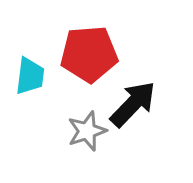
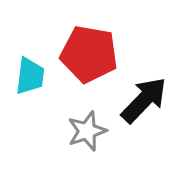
red pentagon: rotated 14 degrees clockwise
black arrow: moved 11 px right, 4 px up
